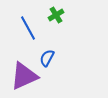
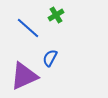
blue line: rotated 20 degrees counterclockwise
blue semicircle: moved 3 px right
